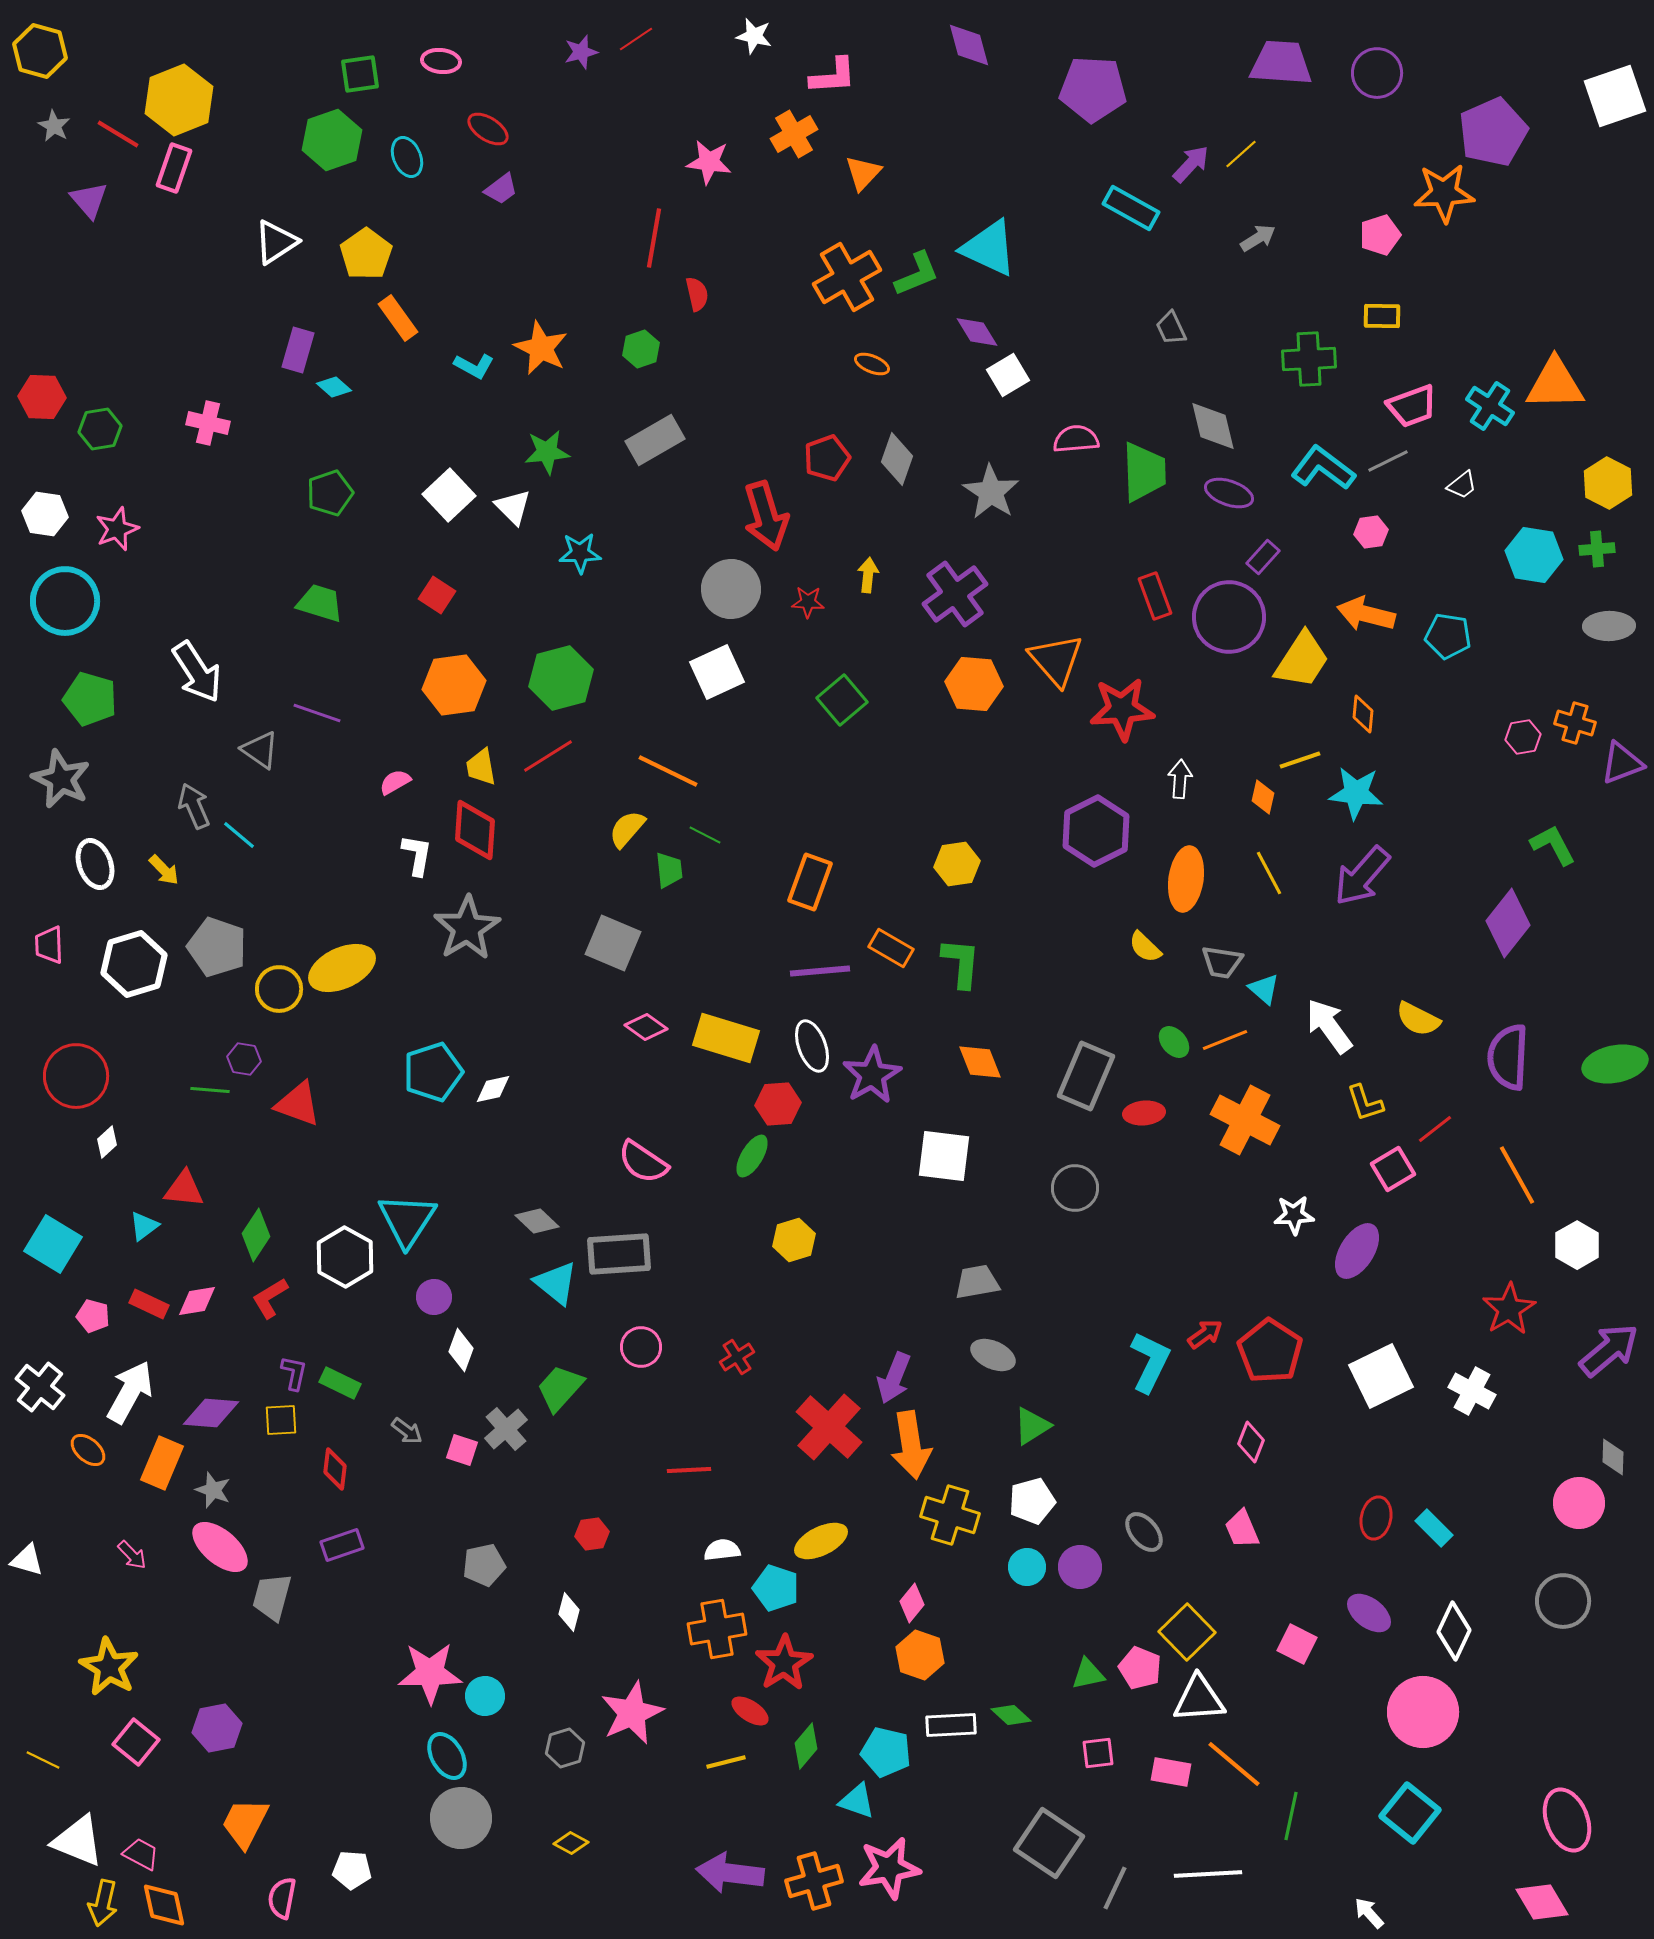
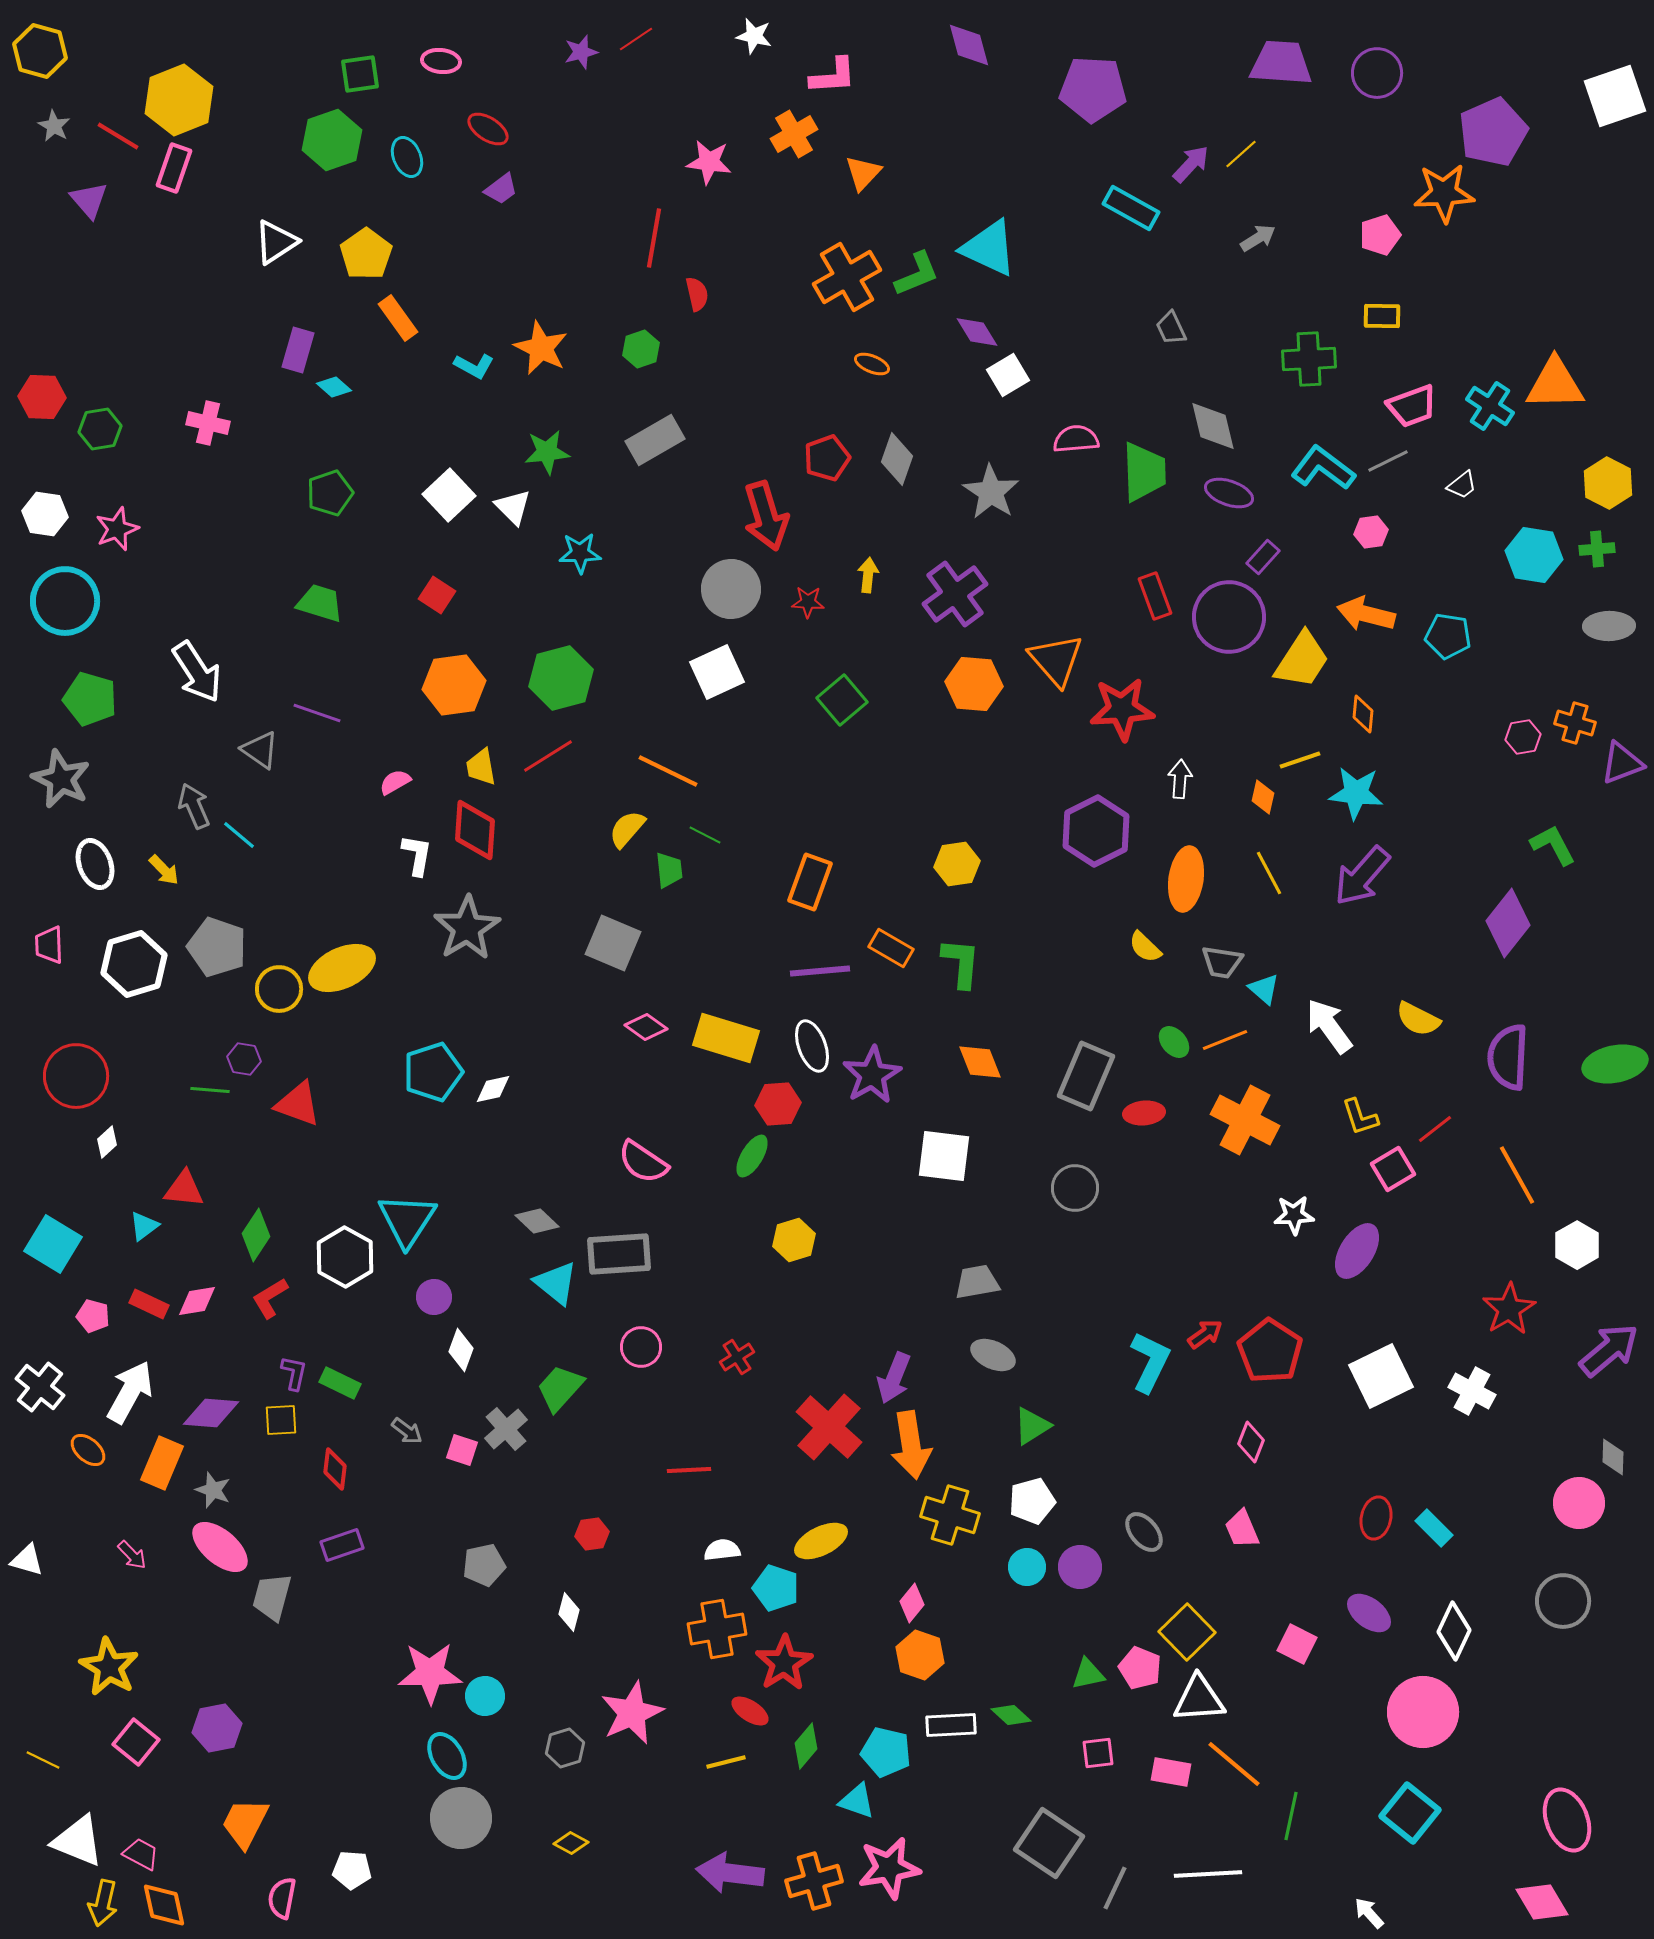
red line at (118, 134): moved 2 px down
yellow L-shape at (1365, 1103): moved 5 px left, 14 px down
